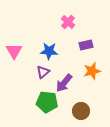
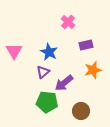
blue star: moved 1 px down; rotated 24 degrees clockwise
orange star: moved 1 px right, 1 px up
purple arrow: rotated 12 degrees clockwise
